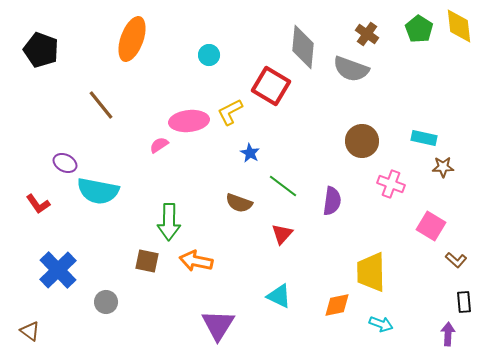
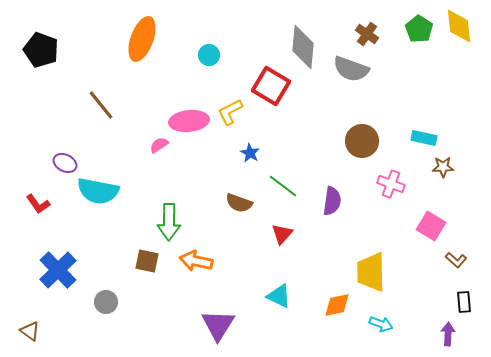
orange ellipse: moved 10 px right
